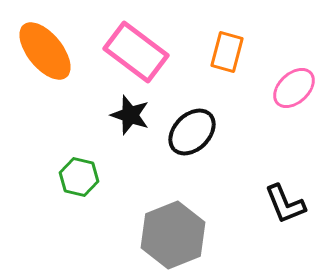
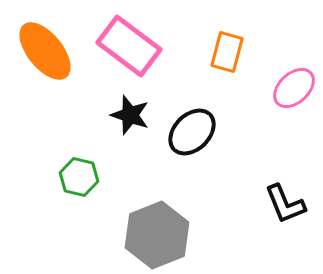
pink rectangle: moved 7 px left, 6 px up
gray hexagon: moved 16 px left
